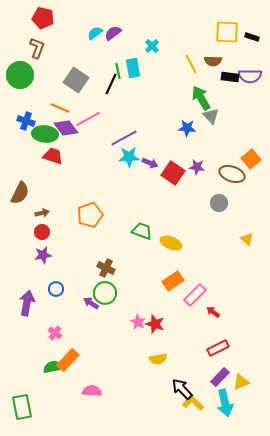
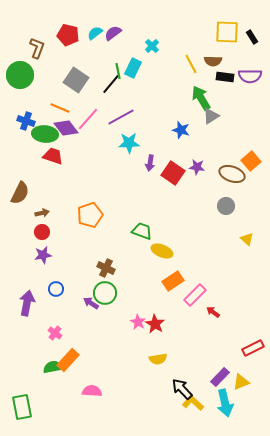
red pentagon at (43, 18): moved 25 px right, 17 px down
black rectangle at (252, 37): rotated 40 degrees clockwise
cyan rectangle at (133, 68): rotated 36 degrees clockwise
black rectangle at (230, 77): moved 5 px left
black line at (111, 84): rotated 15 degrees clockwise
gray triangle at (211, 116): rotated 42 degrees clockwise
pink line at (88, 119): rotated 20 degrees counterclockwise
blue star at (187, 128): moved 6 px left, 2 px down; rotated 12 degrees clockwise
purple line at (124, 138): moved 3 px left, 21 px up
cyan star at (129, 157): moved 14 px up
orange square at (251, 159): moved 2 px down
purple arrow at (150, 163): rotated 77 degrees clockwise
gray circle at (219, 203): moved 7 px right, 3 px down
yellow ellipse at (171, 243): moved 9 px left, 8 px down
red star at (155, 324): rotated 12 degrees clockwise
red rectangle at (218, 348): moved 35 px right
